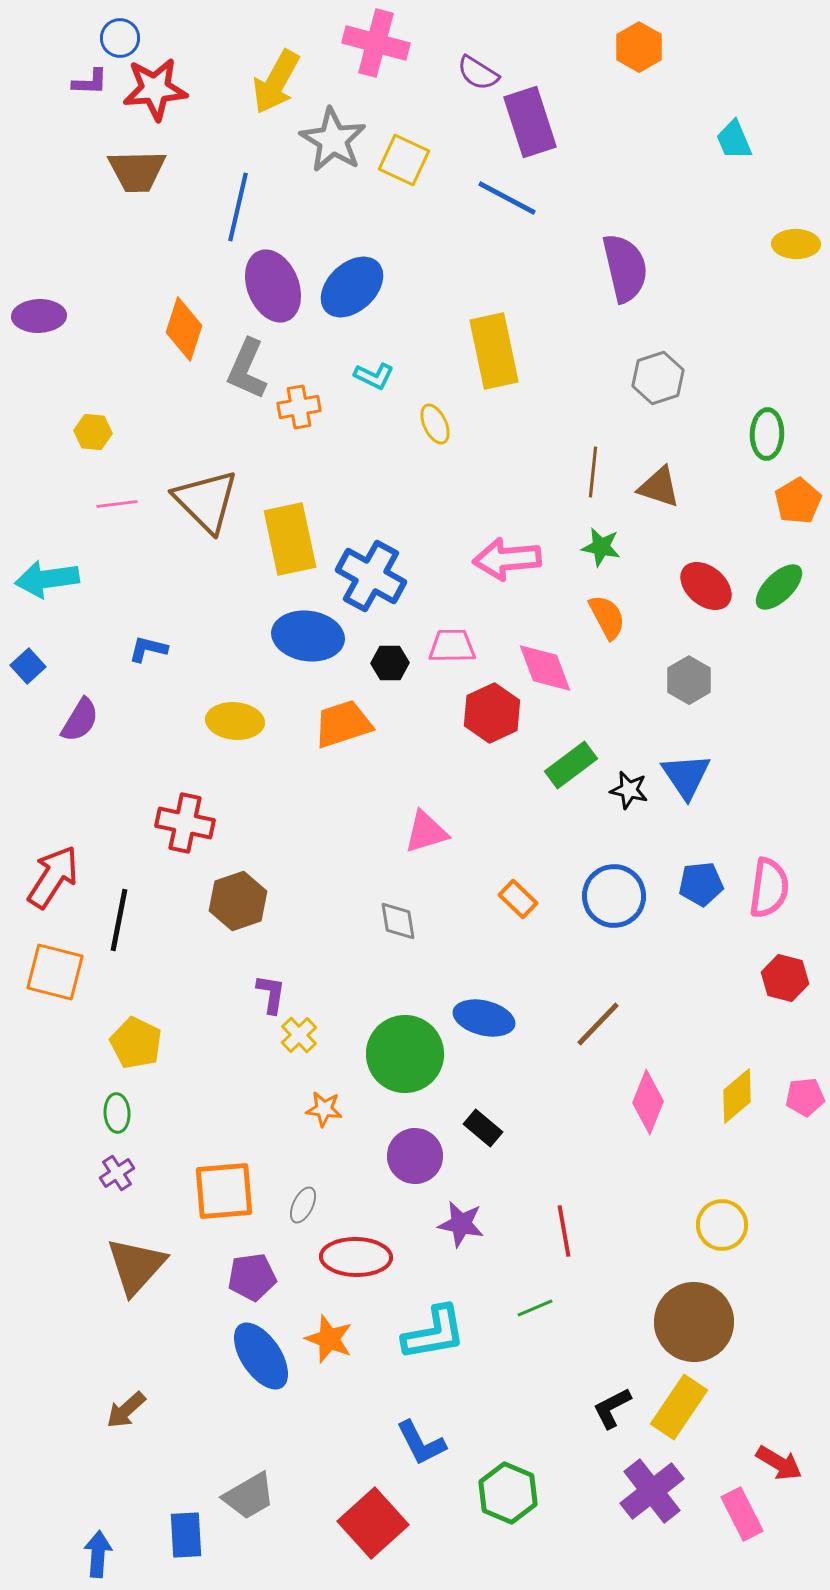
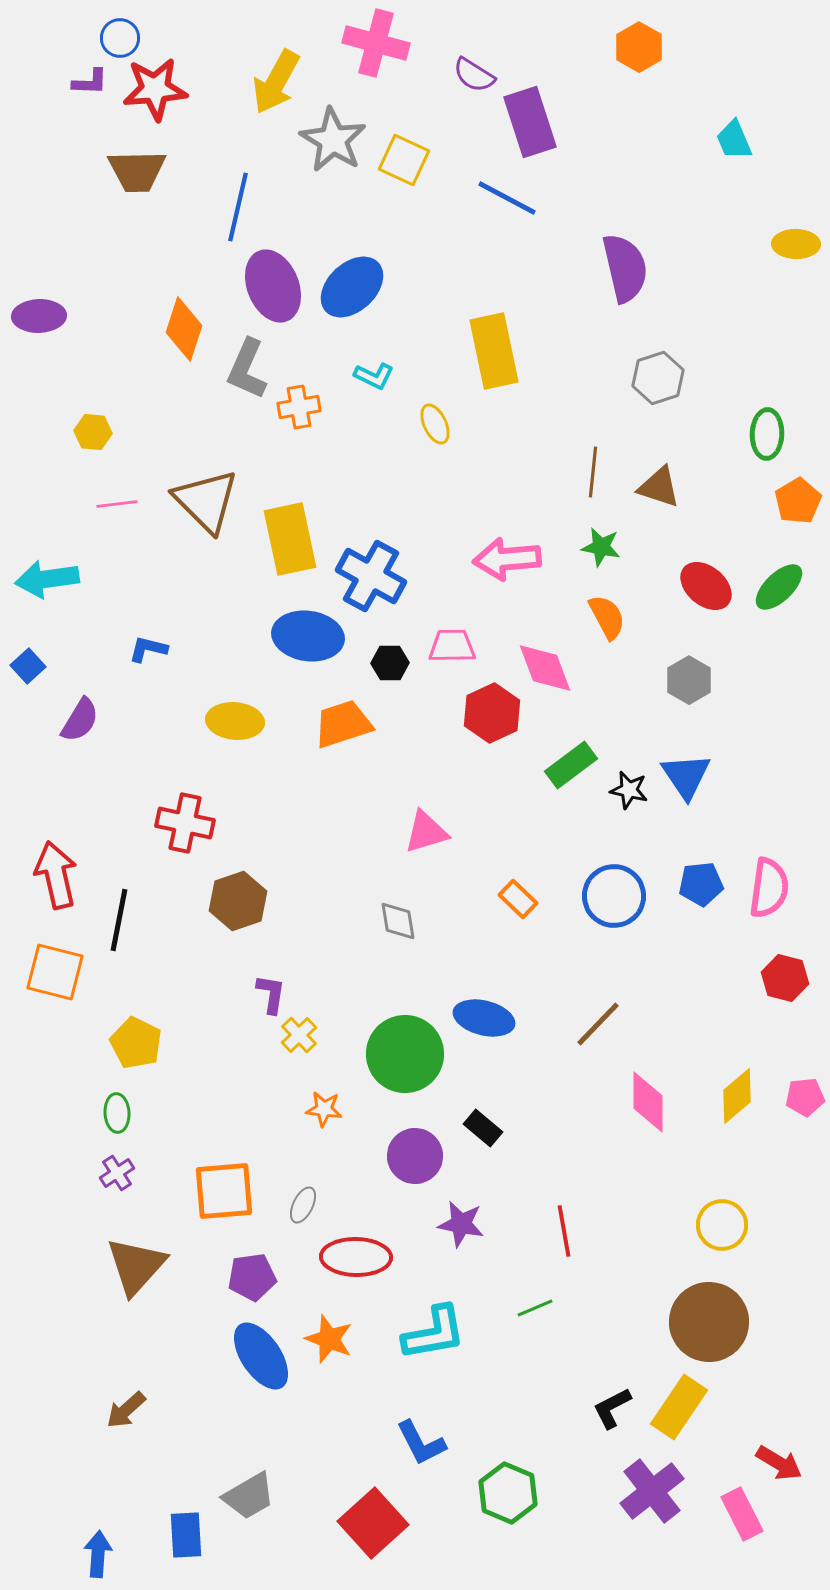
purple semicircle at (478, 73): moved 4 px left, 2 px down
red arrow at (53, 877): moved 3 px right, 2 px up; rotated 46 degrees counterclockwise
pink diamond at (648, 1102): rotated 22 degrees counterclockwise
brown circle at (694, 1322): moved 15 px right
